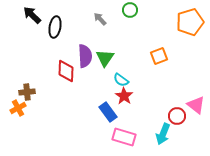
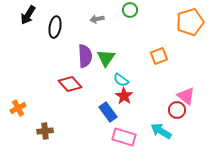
black arrow: moved 4 px left; rotated 102 degrees counterclockwise
gray arrow: moved 3 px left; rotated 56 degrees counterclockwise
green triangle: moved 1 px right
red diamond: moved 4 px right, 13 px down; rotated 45 degrees counterclockwise
brown cross: moved 18 px right, 39 px down
pink triangle: moved 10 px left, 9 px up
red circle: moved 6 px up
cyan arrow: moved 2 px left, 3 px up; rotated 100 degrees clockwise
